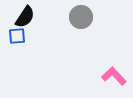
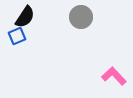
blue square: rotated 18 degrees counterclockwise
